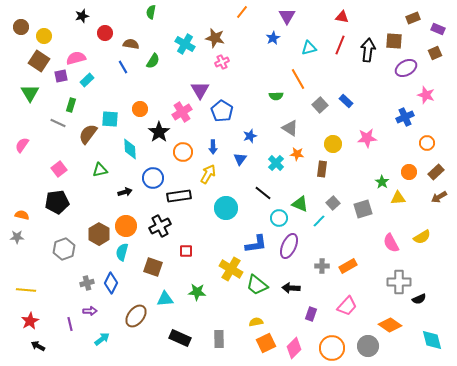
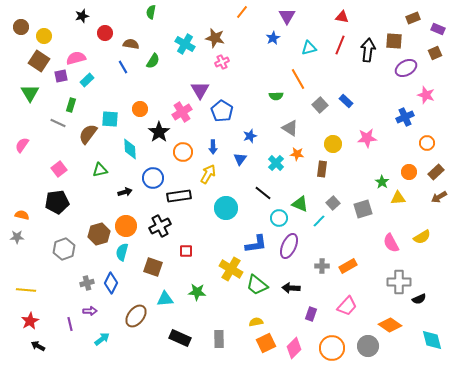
brown hexagon at (99, 234): rotated 15 degrees clockwise
